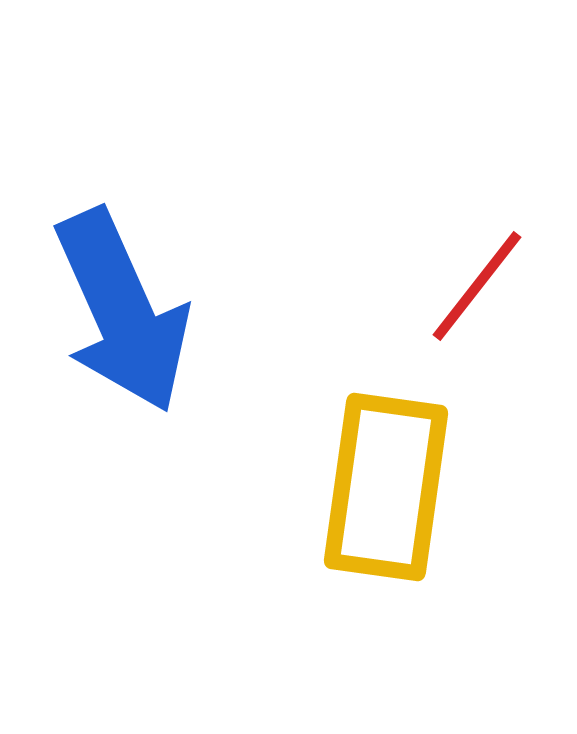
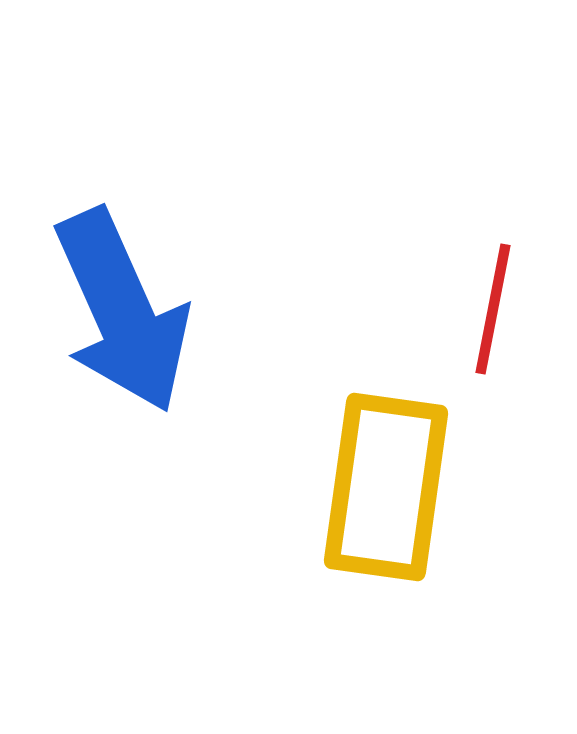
red line: moved 16 px right, 23 px down; rotated 27 degrees counterclockwise
